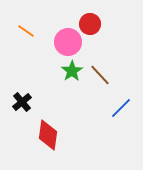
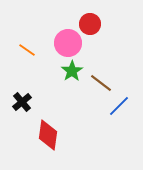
orange line: moved 1 px right, 19 px down
pink circle: moved 1 px down
brown line: moved 1 px right, 8 px down; rotated 10 degrees counterclockwise
blue line: moved 2 px left, 2 px up
